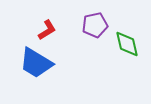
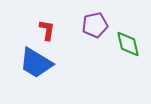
red L-shape: rotated 50 degrees counterclockwise
green diamond: moved 1 px right
